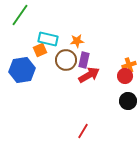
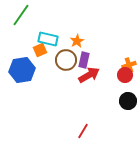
green line: moved 1 px right
orange star: rotated 24 degrees counterclockwise
red circle: moved 1 px up
